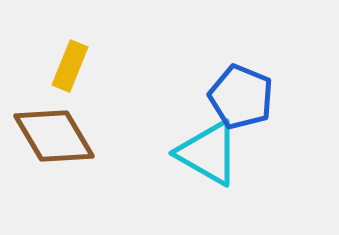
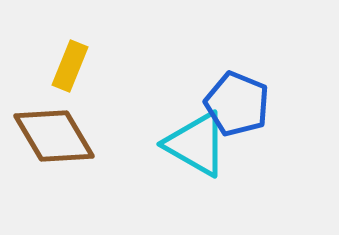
blue pentagon: moved 4 px left, 7 px down
cyan triangle: moved 12 px left, 9 px up
